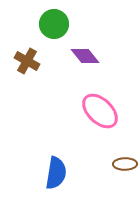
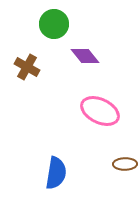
brown cross: moved 6 px down
pink ellipse: rotated 18 degrees counterclockwise
